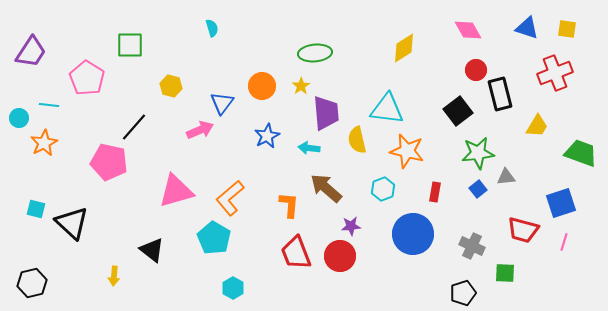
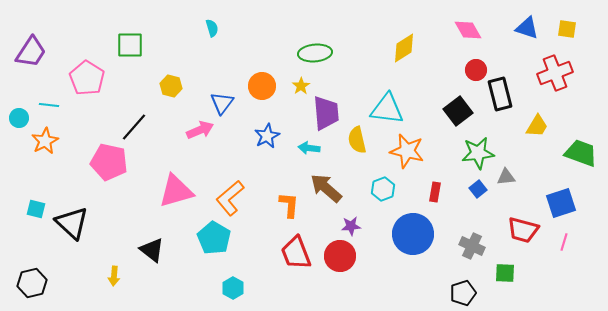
orange star at (44, 143): moved 1 px right, 2 px up
